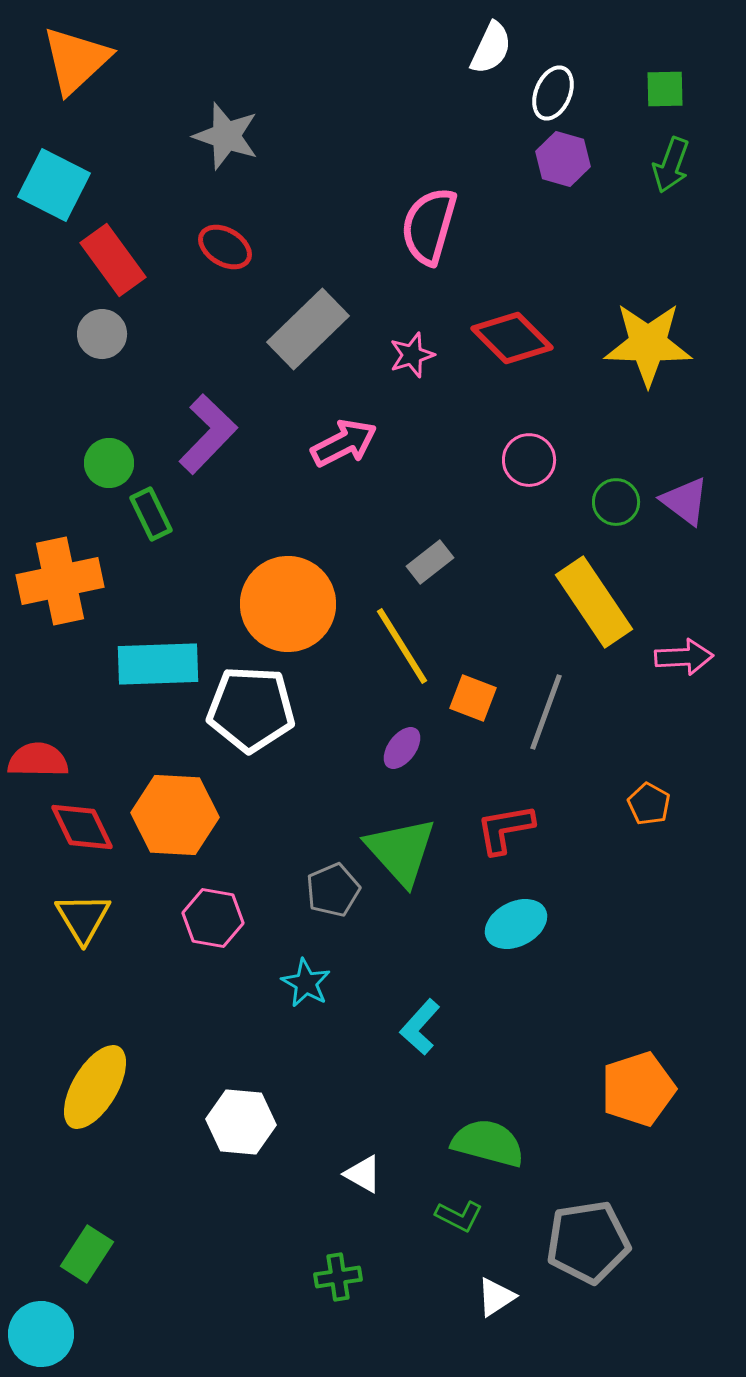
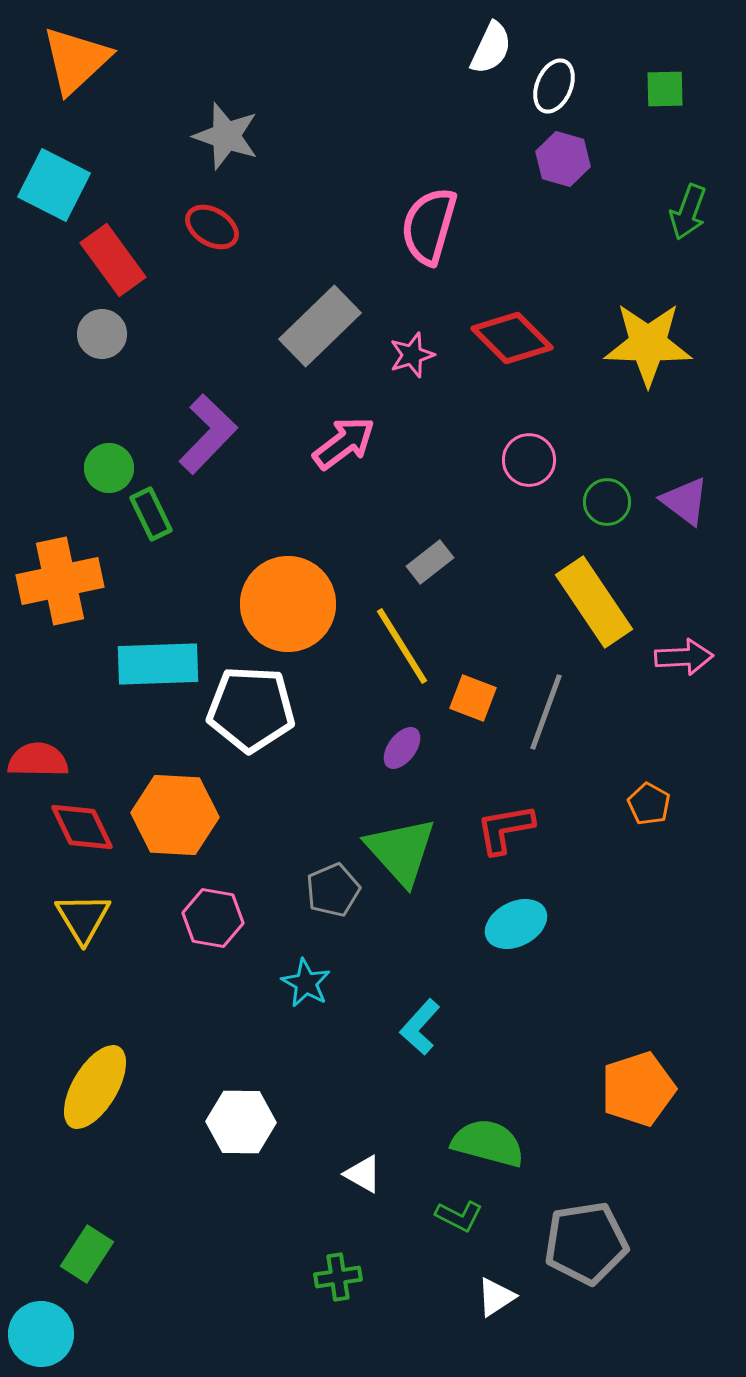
white ellipse at (553, 93): moved 1 px right, 7 px up
green arrow at (671, 165): moved 17 px right, 47 px down
red ellipse at (225, 247): moved 13 px left, 20 px up
gray rectangle at (308, 329): moved 12 px right, 3 px up
pink arrow at (344, 443): rotated 10 degrees counterclockwise
green circle at (109, 463): moved 5 px down
green circle at (616, 502): moved 9 px left
white hexagon at (241, 1122): rotated 4 degrees counterclockwise
gray pentagon at (588, 1242): moved 2 px left, 1 px down
